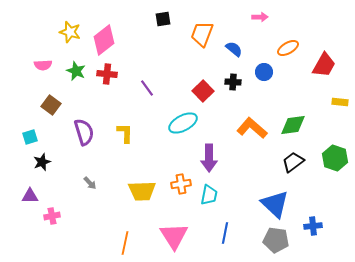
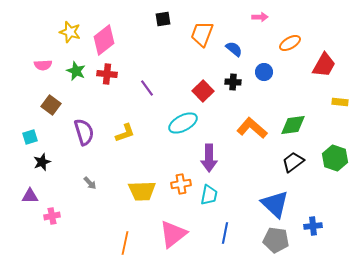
orange ellipse: moved 2 px right, 5 px up
yellow L-shape: rotated 70 degrees clockwise
pink triangle: moved 1 px left, 2 px up; rotated 24 degrees clockwise
